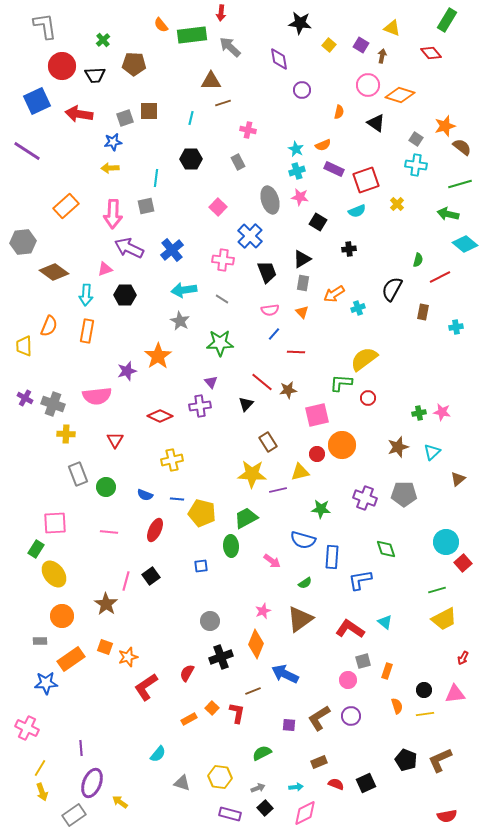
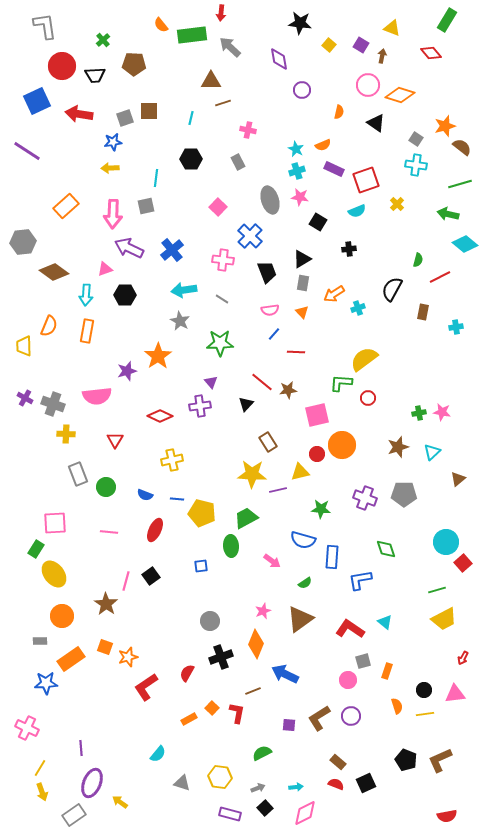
brown rectangle at (319, 762): moved 19 px right; rotated 63 degrees clockwise
